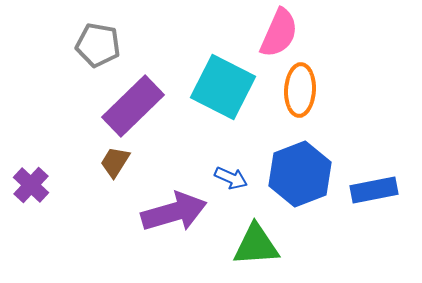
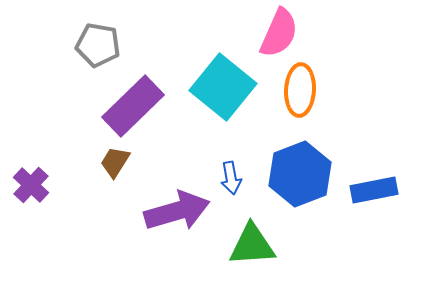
cyan square: rotated 12 degrees clockwise
blue arrow: rotated 56 degrees clockwise
purple arrow: moved 3 px right, 1 px up
green triangle: moved 4 px left
